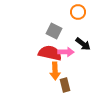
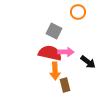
black arrow: moved 5 px right, 18 px down
